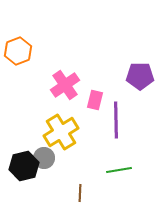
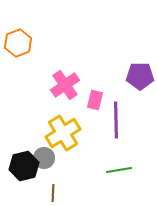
orange hexagon: moved 8 px up
yellow cross: moved 2 px right, 1 px down
brown line: moved 27 px left
